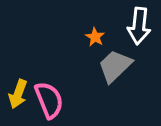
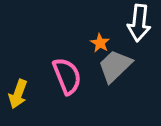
white arrow: moved 3 px up
orange star: moved 5 px right, 6 px down
pink semicircle: moved 18 px right, 24 px up
